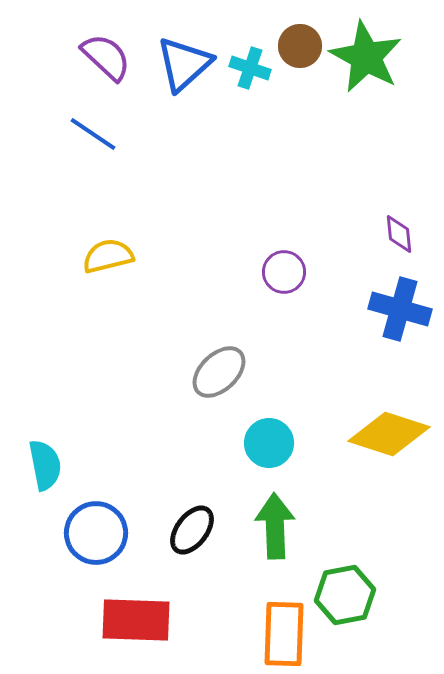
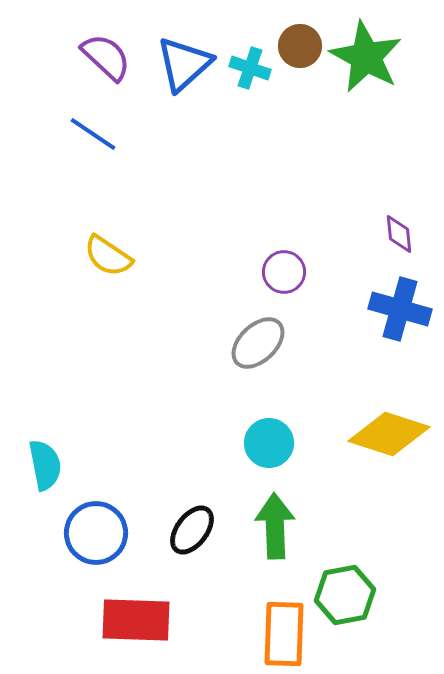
yellow semicircle: rotated 132 degrees counterclockwise
gray ellipse: moved 39 px right, 29 px up
